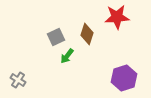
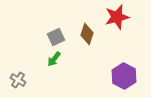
red star: rotated 10 degrees counterclockwise
green arrow: moved 13 px left, 3 px down
purple hexagon: moved 2 px up; rotated 15 degrees counterclockwise
